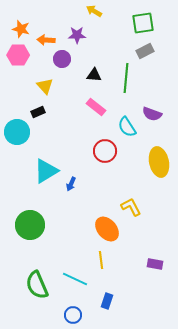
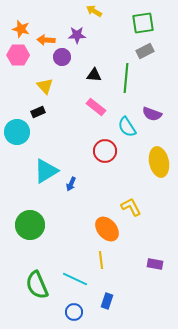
purple circle: moved 2 px up
blue circle: moved 1 px right, 3 px up
